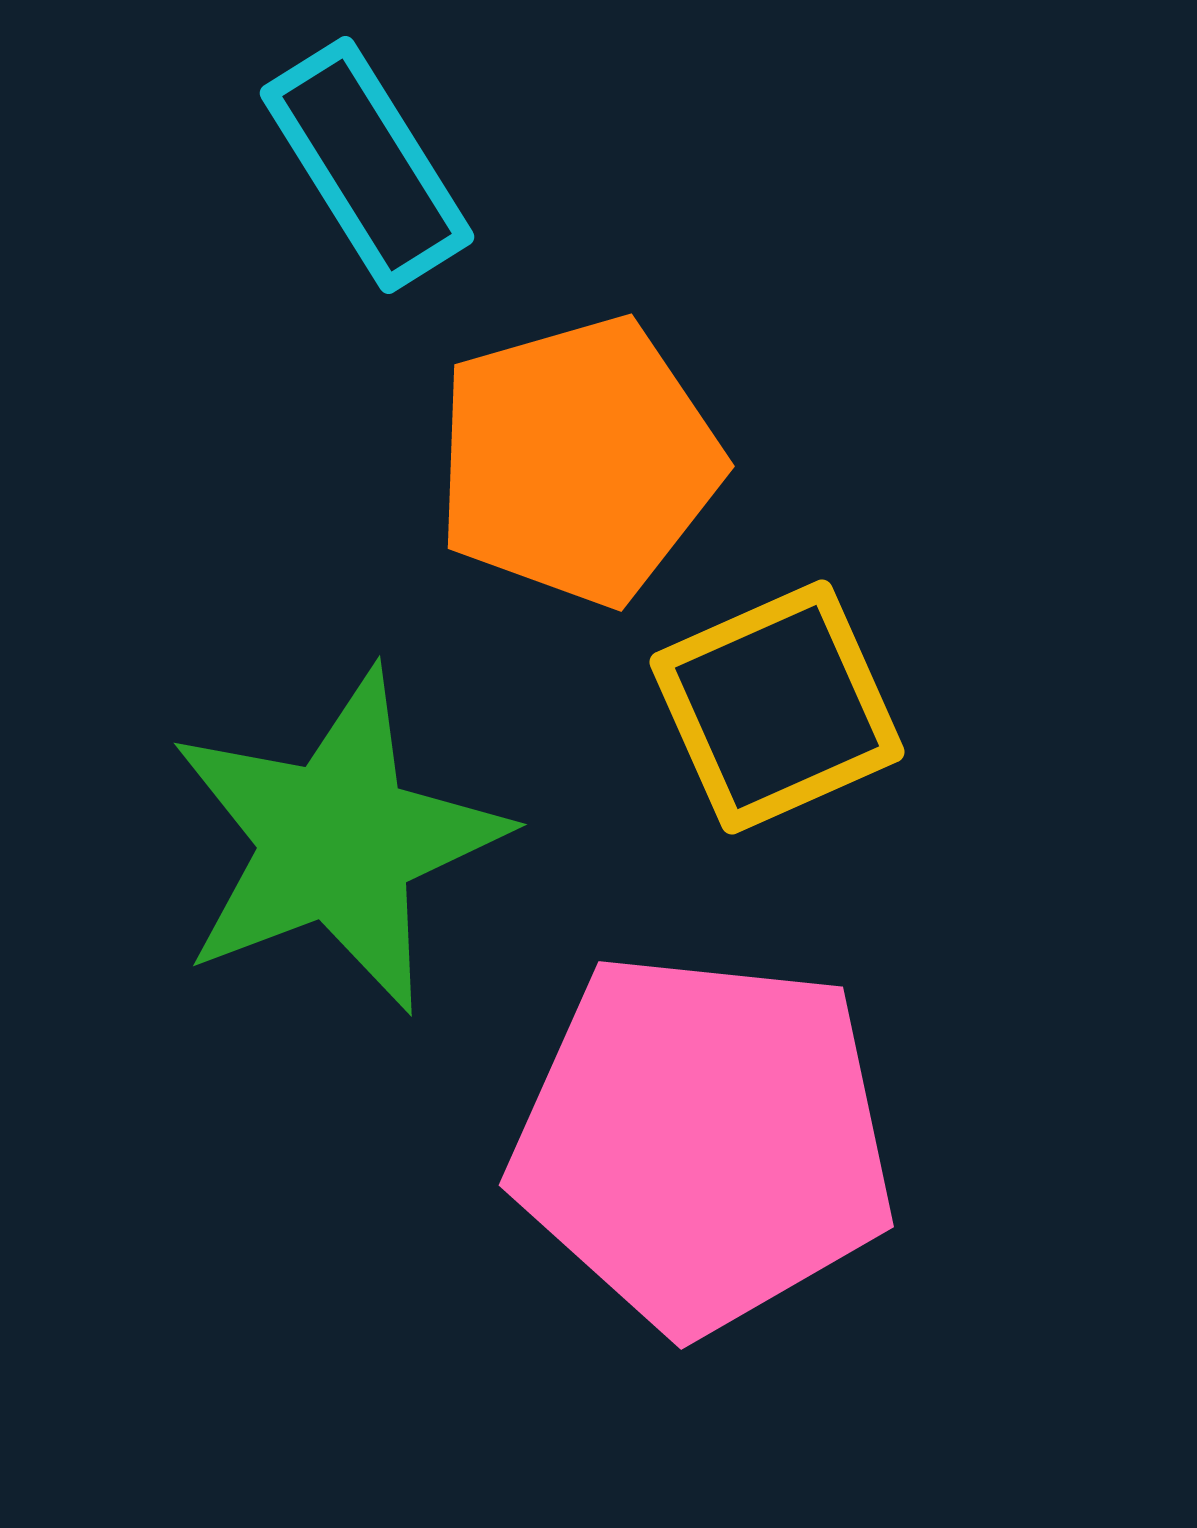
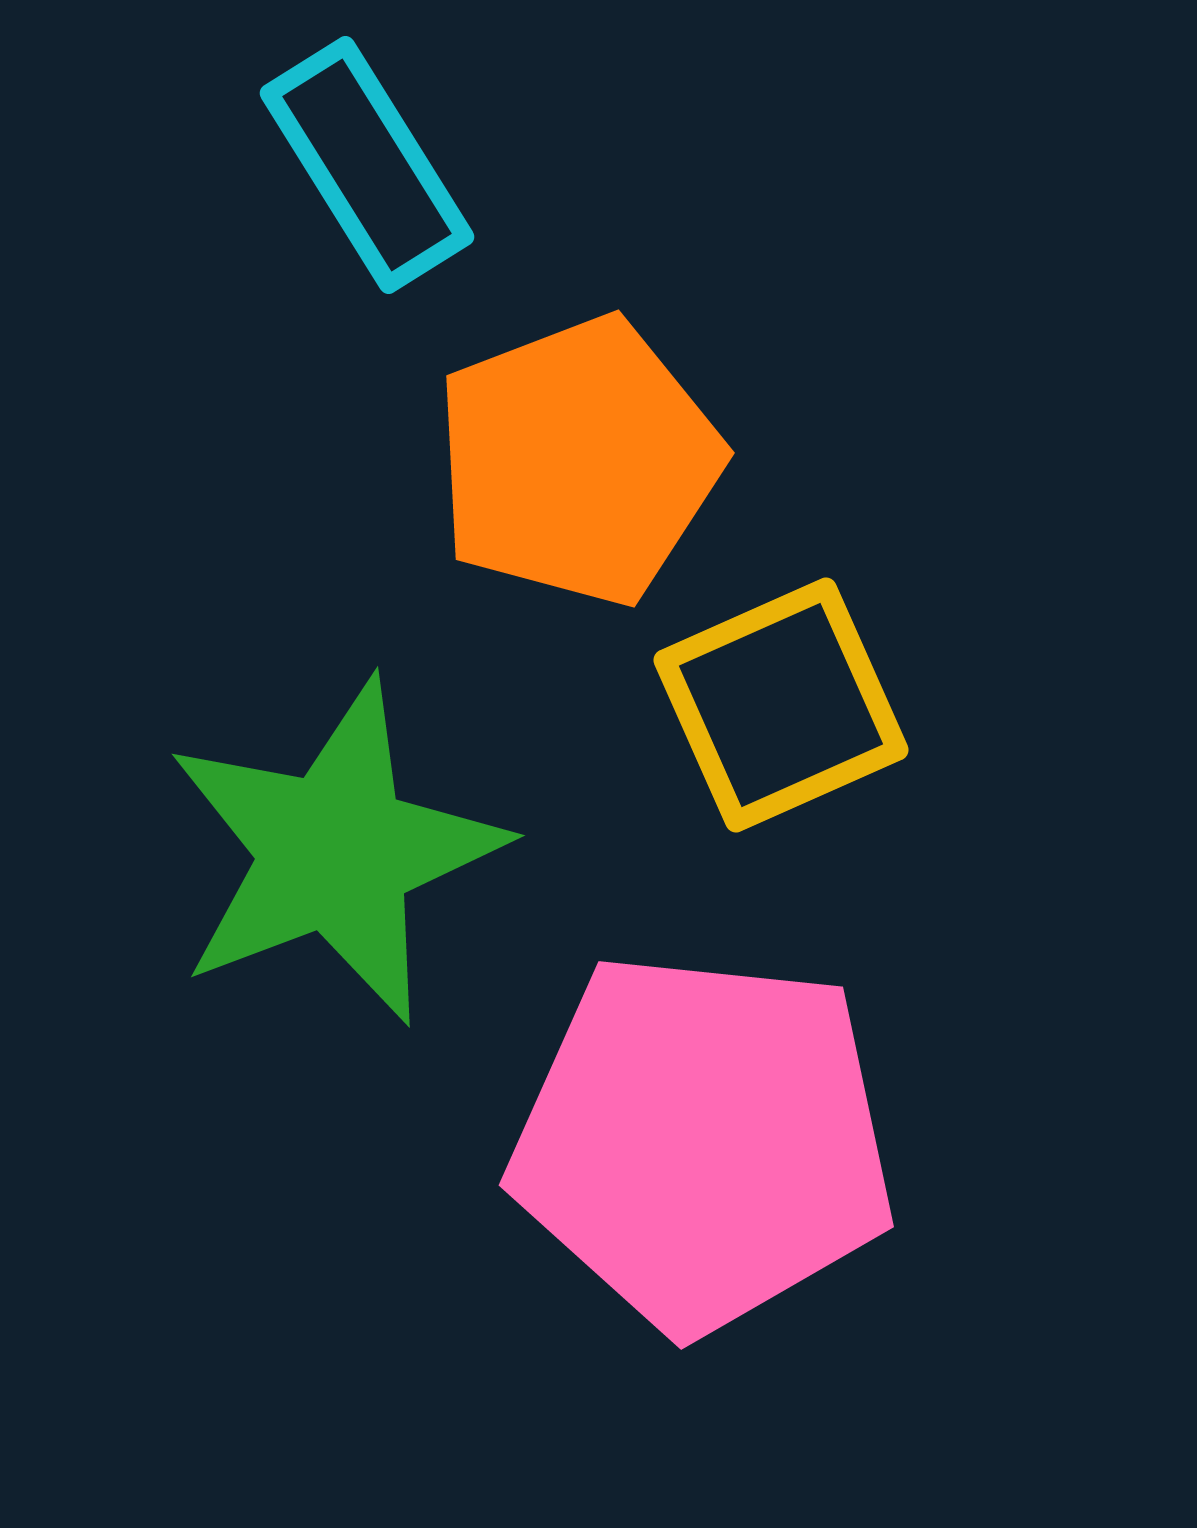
orange pentagon: rotated 5 degrees counterclockwise
yellow square: moved 4 px right, 2 px up
green star: moved 2 px left, 11 px down
